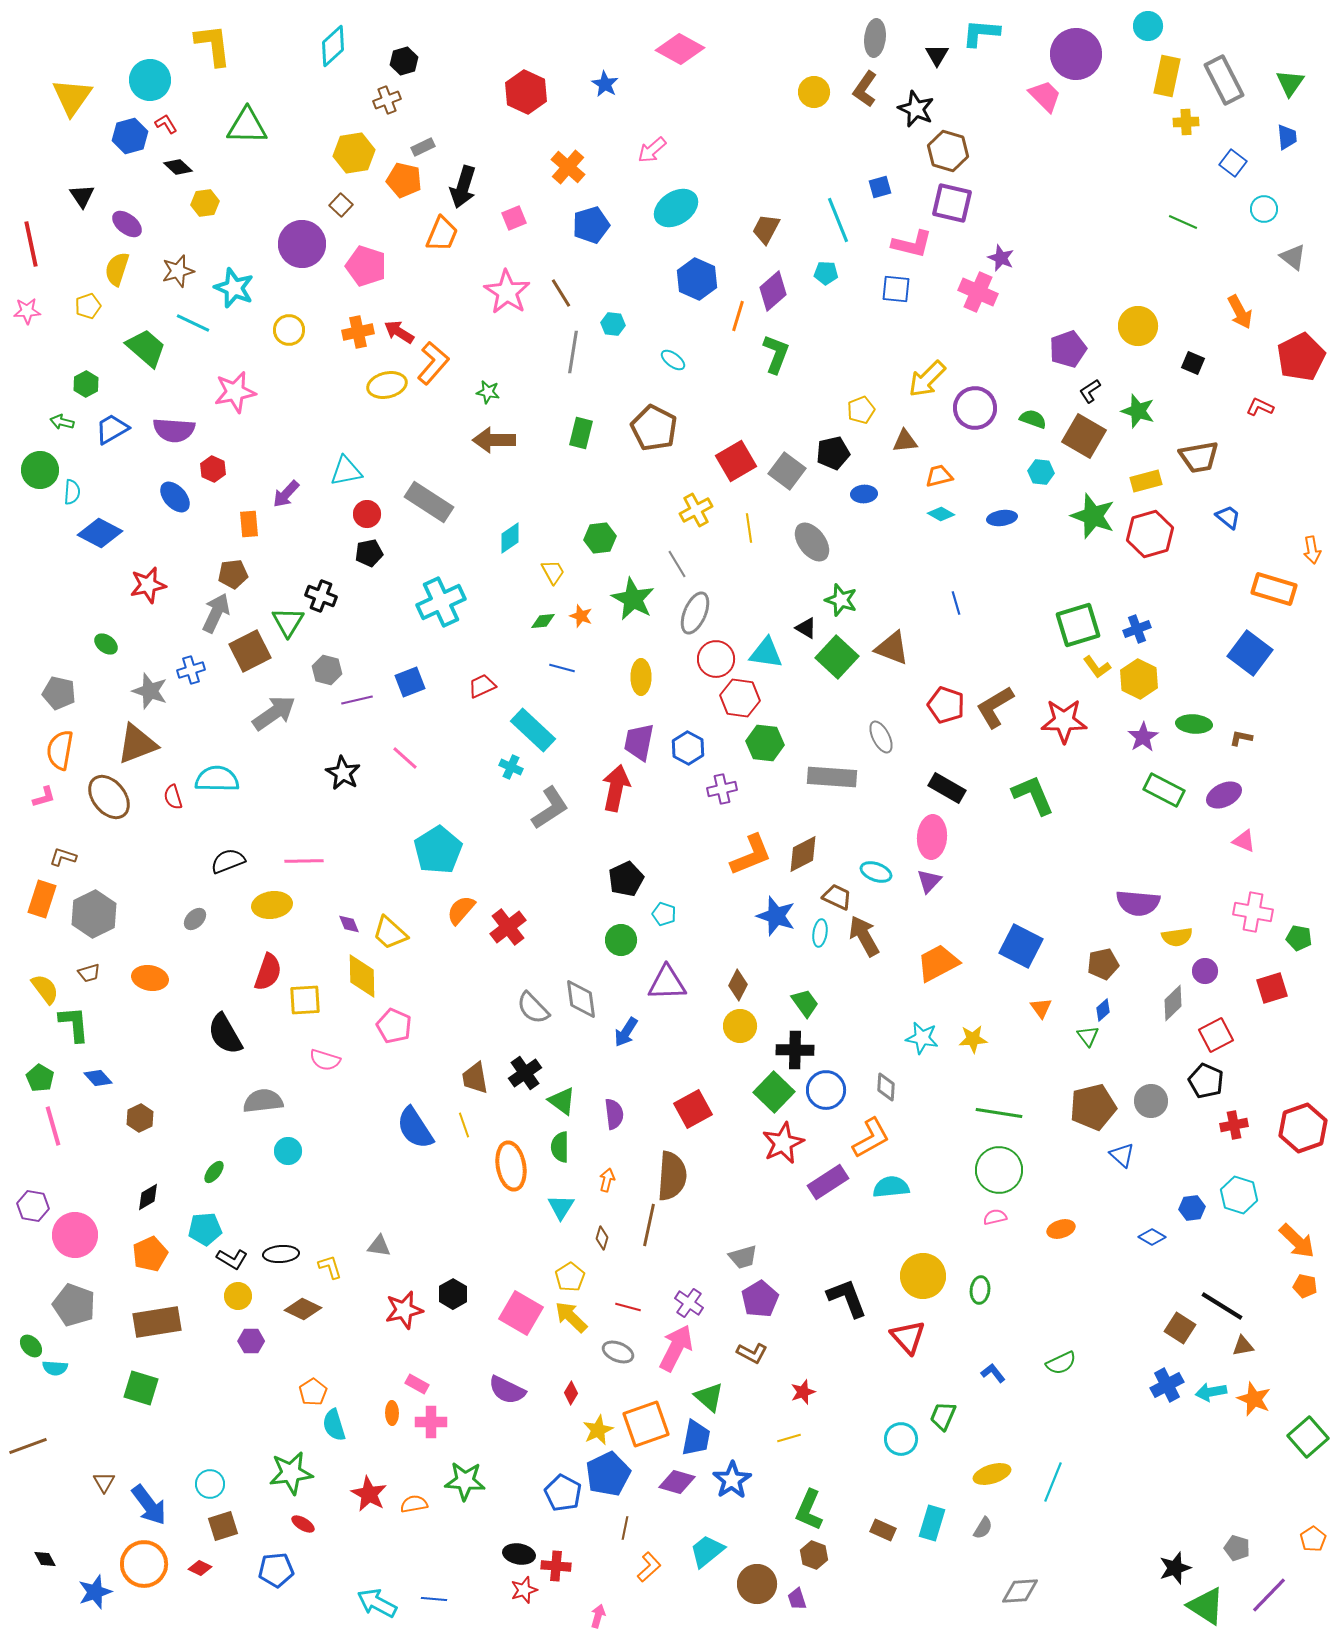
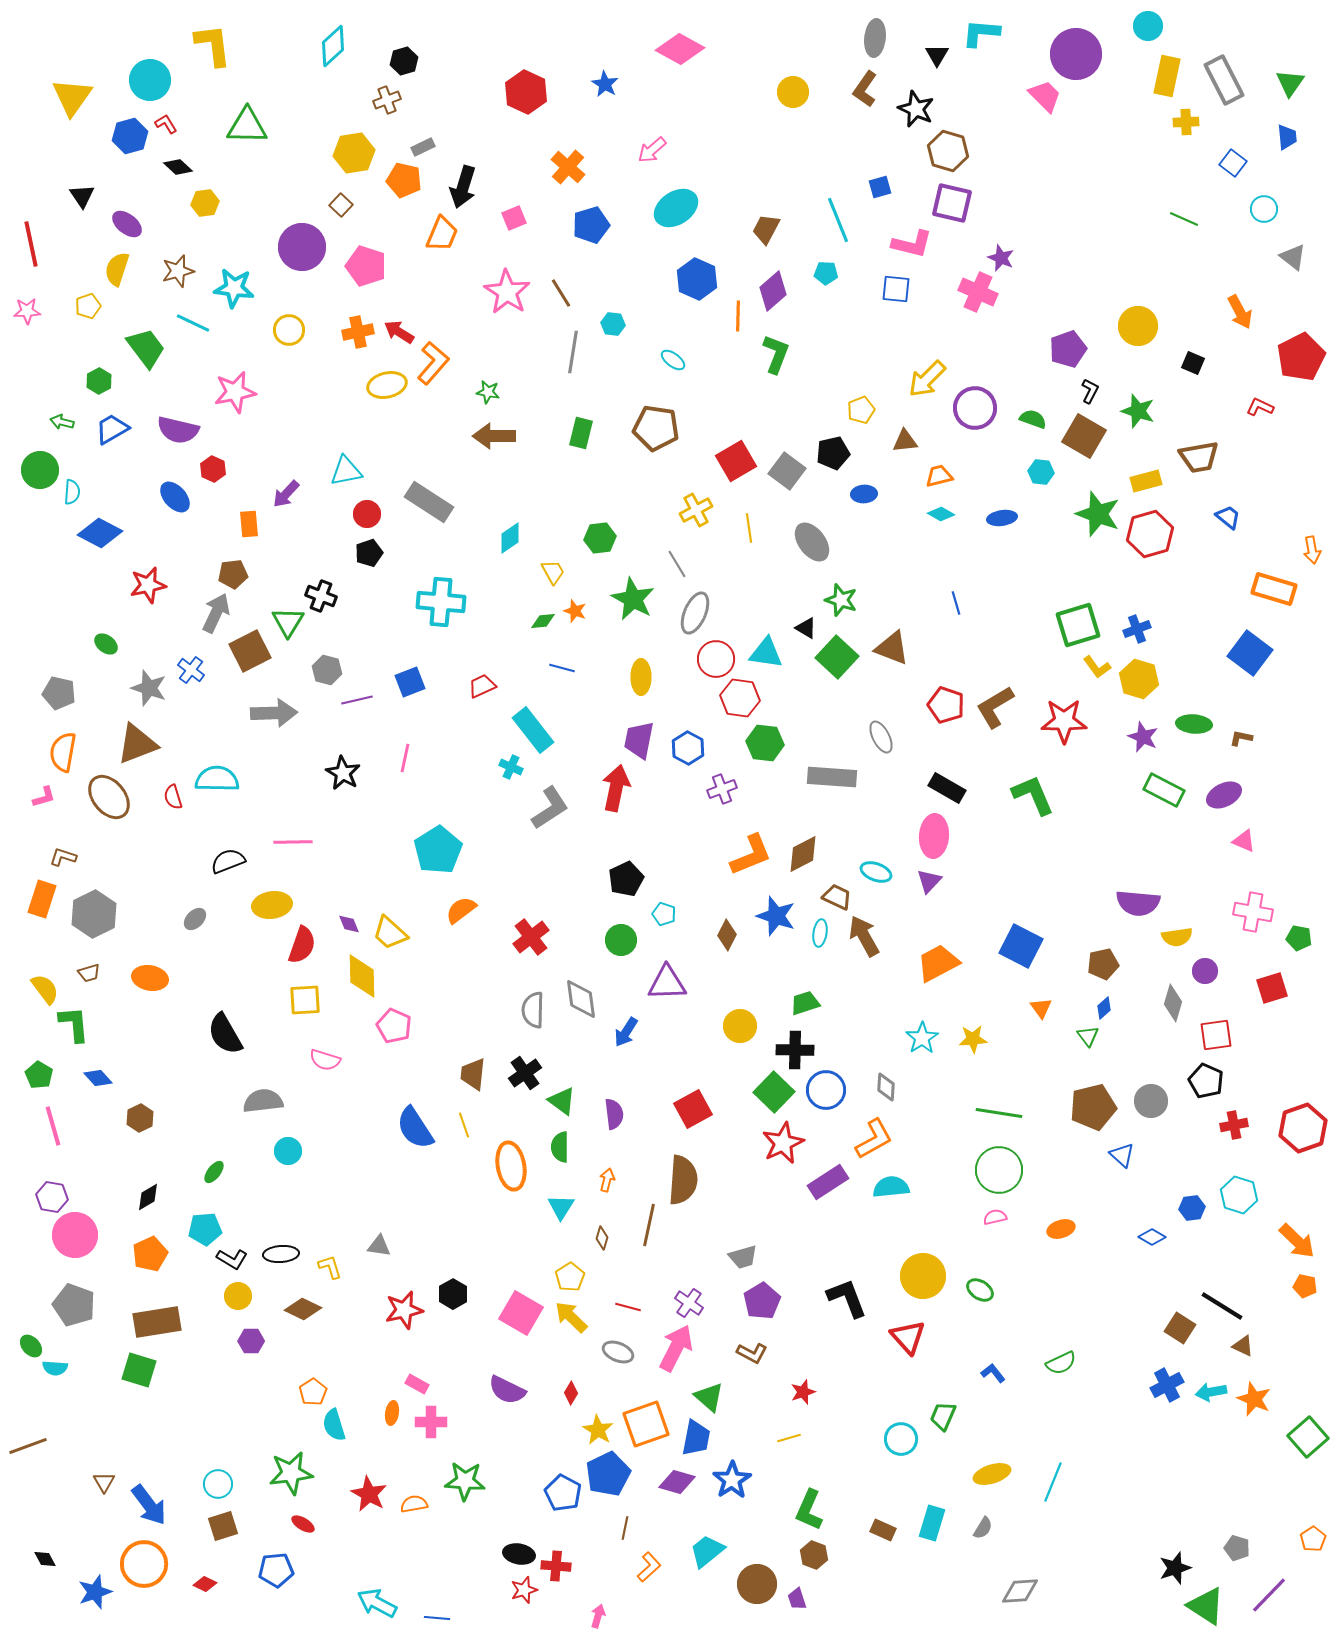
yellow circle at (814, 92): moved 21 px left
green line at (1183, 222): moved 1 px right, 3 px up
purple circle at (302, 244): moved 3 px down
cyan star at (234, 288): rotated 15 degrees counterclockwise
orange line at (738, 316): rotated 16 degrees counterclockwise
green trapezoid at (146, 348): rotated 12 degrees clockwise
green hexagon at (86, 384): moved 13 px right, 3 px up
black L-shape at (1090, 391): rotated 150 degrees clockwise
brown pentagon at (654, 428): moved 2 px right; rotated 18 degrees counterclockwise
purple semicircle at (174, 430): moved 4 px right; rotated 9 degrees clockwise
brown arrow at (494, 440): moved 4 px up
green star at (1093, 516): moved 5 px right, 2 px up
black pentagon at (369, 553): rotated 8 degrees counterclockwise
cyan cross at (441, 602): rotated 30 degrees clockwise
orange star at (581, 616): moved 6 px left, 5 px up
blue cross at (191, 670): rotated 36 degrees counterclockwise
yellow hexagon at (1139, 679): rotated 9 degrees counterclockwise
gray star at (150, 691): moved 1 px left, 3 px up
gray arrow at (274, 713): rotated 33 degrees clockwise
cyan rectangle at (533, 730): rotated 9 degrees clockwise
purple star at (1143, 737): rotated 16 degrees counterclockwise
purple trapezoid at (639, 742): moved 2 px up
orange semicircle at (60, 750): moved 3 px right, 2 px down
pink line at (405, 758): rotated 60 degrees clockwise
purple cross at (722, 789): rotated 8 degrees counterclockwise
pink ellipse at (932, 837): moved 2 px right, 1 px up
pink line at (304, 861): moved 11 px left, 19 px up
orange semicircle at (461, 910): rotated 12 degrees clockwise
red cross at (508, 927): moved 23 px right, 10 px down
red semicircle at (268, 972): moved 34 px right, 27 px up
brown diamond at (738, 985): moved 11 px left, 50 px up
green trapezoid at (805, 1003): rotated 72 degrees counterclockwise
gray diamond at (1173, 1003): rotated 30 degrees counterclockwise
gray semicircle at (533, 1008): moved 2 px down; rotated 45 degrees clockwise
blue diamond at (1103, 1010): moved 1 px right, 2 px up
red square at (1216, 1035): rotated 20 degrees clockwise
cyan star at (922, 1038): rotated 28 degrees clockwise
green pentagon at (40, 1078): moved 1 px left, 3 px up
brown trapezoid at (475, 1078): moved 2 px left, 4 px up; rotated 16 degrees clockwise
orange L-shape at (871, 1138): moved 3 px right, 1 px down
brown semicircle at (672, 1176): moved 11 px right, 4 px down
purple hexagon at (33, 1206): moved 19 px right, 9 px up
green ellipse at (980, 1290): rotated 64 degrees counterclockwise
purple pentagon at (760, 1299): moved 2 px right, 2 px down
brown triangle at (1243, 1346): rotated 35 degrees clockwise
green square at (141, 1388): moved 2 px left, 18 px up
orange ellipse at (392, 1413): rotated 10 degrees clockwise
yellow star at (598, 1430): rotated 16 degrees counterclockwise
cyan circle at (210, 1484): moved 8 px right
red diamond at (200, 1568): moved 5 px right, 16 px down
blue line at (434, 1599): moved 3 px right, 19 px down
